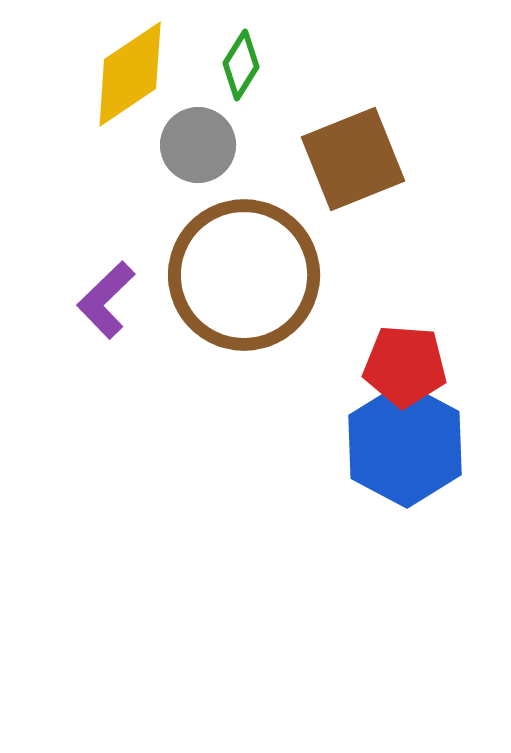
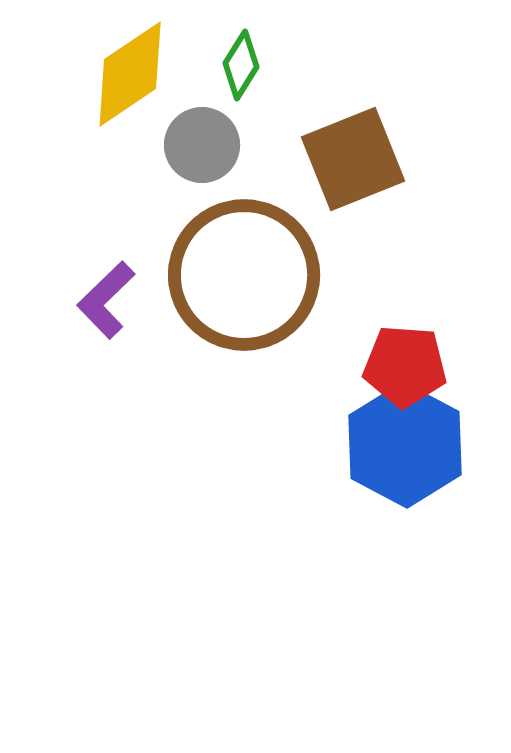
gray circle: moved 4 px right
